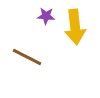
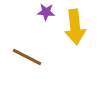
purple star: moved 4 px up
